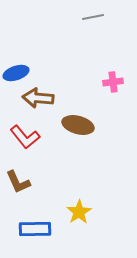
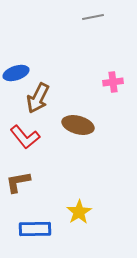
brown arrow: rotated 68 degrees counterclockwise
brown L-shape: rotated 104 degrees clockwise
